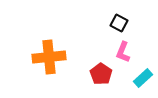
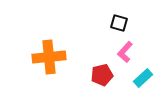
black square: rotated 12 degrees counterclockwise
pink L-shape: moved 2 px right; rotated 20 degrees clockwise
red pentagon: moved 1 px right, 1 px down; rotated 25 degrees clockwise
